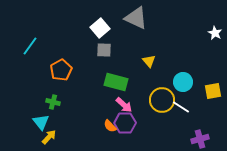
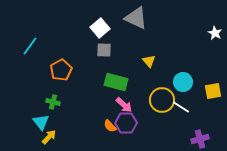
purple hexagon: moved 1 px right
